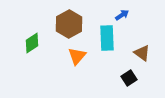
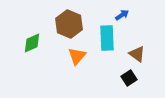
brown hexagon: rotated 8 degrees counterclockwise
green diamond: rotated 10 degrees clockwise
brown triangle: moved 5 px left, 1 px down
